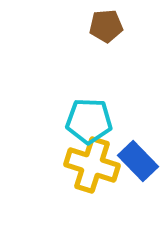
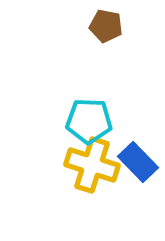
brown pentagon: rotated 16 degrees clockwise
blue rectangle: moved 1 px down
